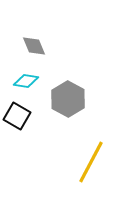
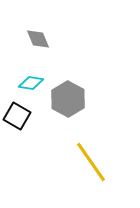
gray diamond: moved 4 px right, 7 px up
cyan diamond: moved 5 px right, 2 px down
yellow line: rotated 63 degrees counterclockwise
